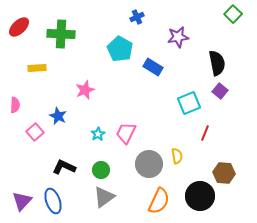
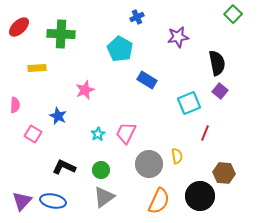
blue rectangle: moved 6 px left, 13 px down
pink square: moved 2 px left, 2 px down; rotated 18 degrees counterclockwise
blue ellipse: rotated 60 degrees counterclockwise
